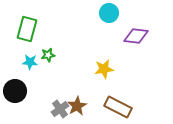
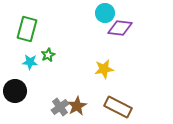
cyan circle: moved 4 px left
purple diamond: moved 16 px left, 8 px up
green star: rotated 16 degrees counterclockwise
gray cross: moved 2 px up
